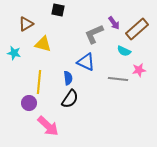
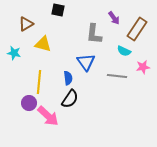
purple arrow: moved 5 px up
brown rectangle: rotated 15 degrees counterclockwise
gray L-shape: rotated 60 degrees counterclockwise
blue triangle: rotated 30 degrees clockwise
pink star: moved 4 px right, 3 px up
gray line: moved 1 px left, 3 px up
pink arrow: moved 10 px up
